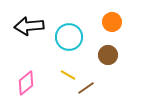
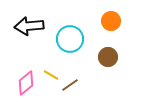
orange circle: moved 1 px left, 1 px up
cyan circle: moved 1 px right, 2 px down
brown circle: moved 2 px down
yellow line: moved 17 px left
brown line: moved 16 px left, 3 px up
